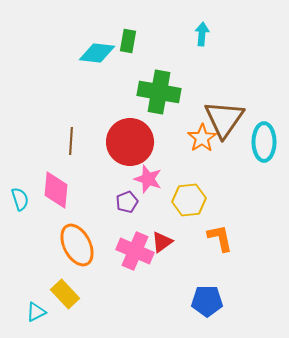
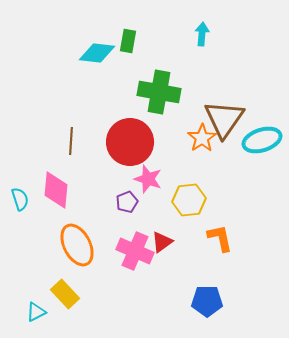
cyan ellipse: moved 2 px left, 2 px up; rotated 72 degrees clockwise
